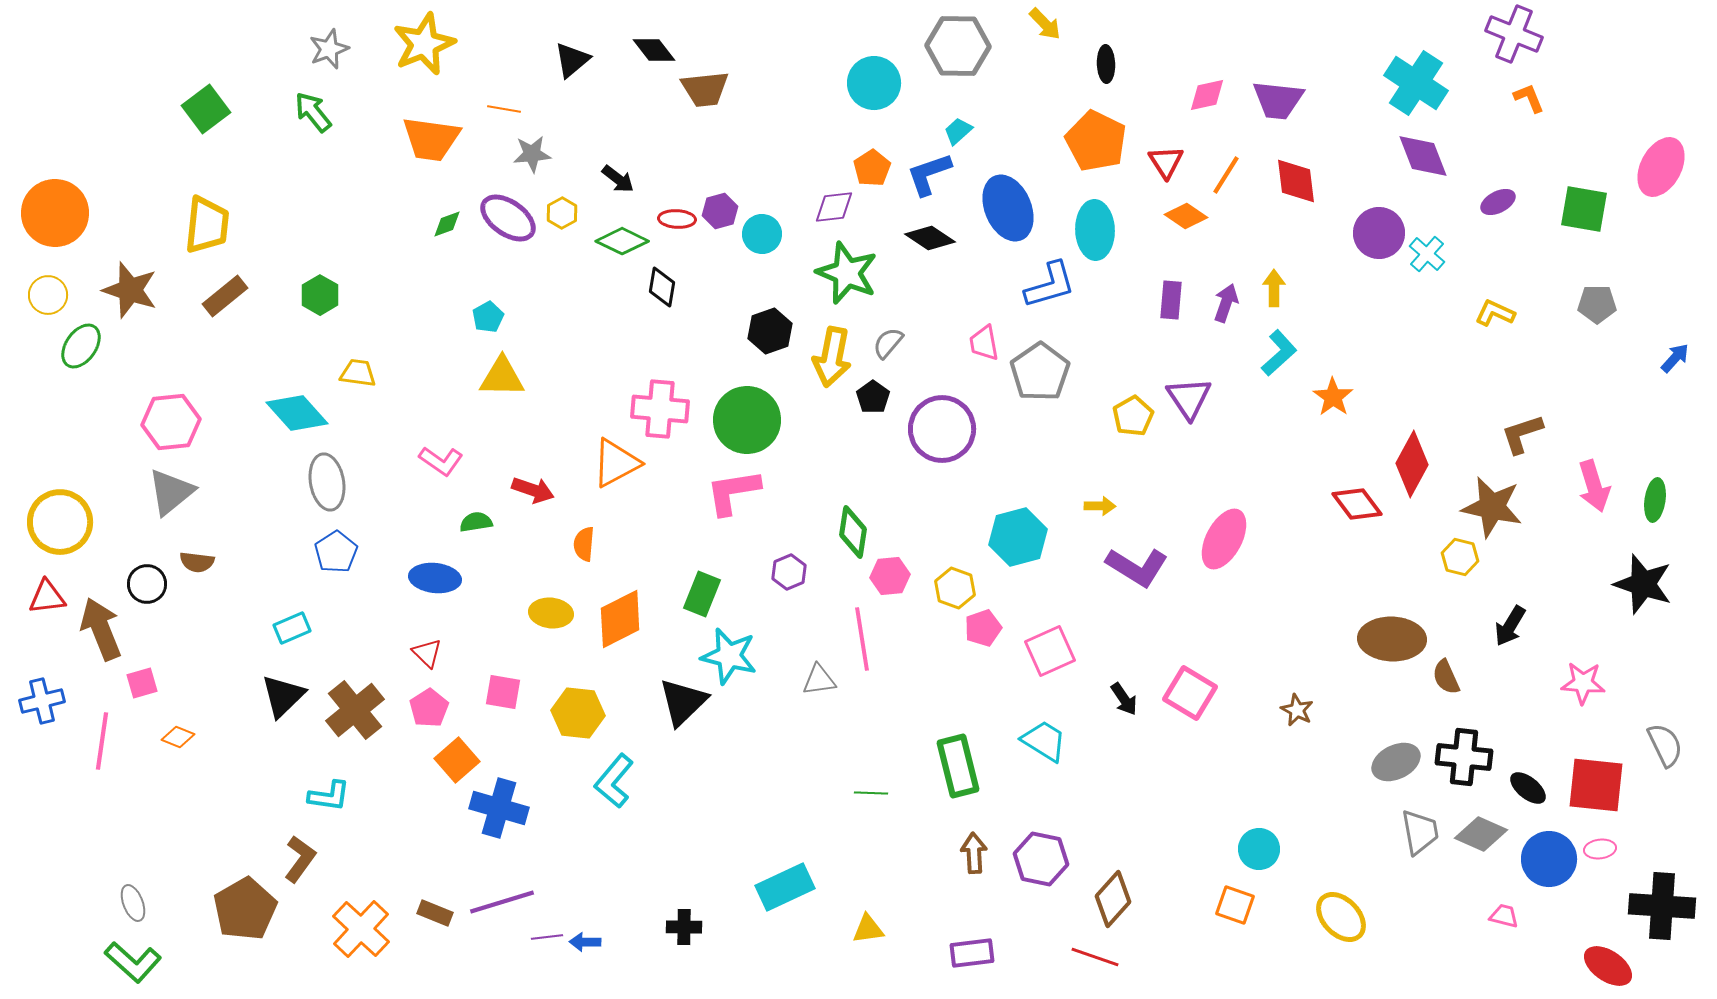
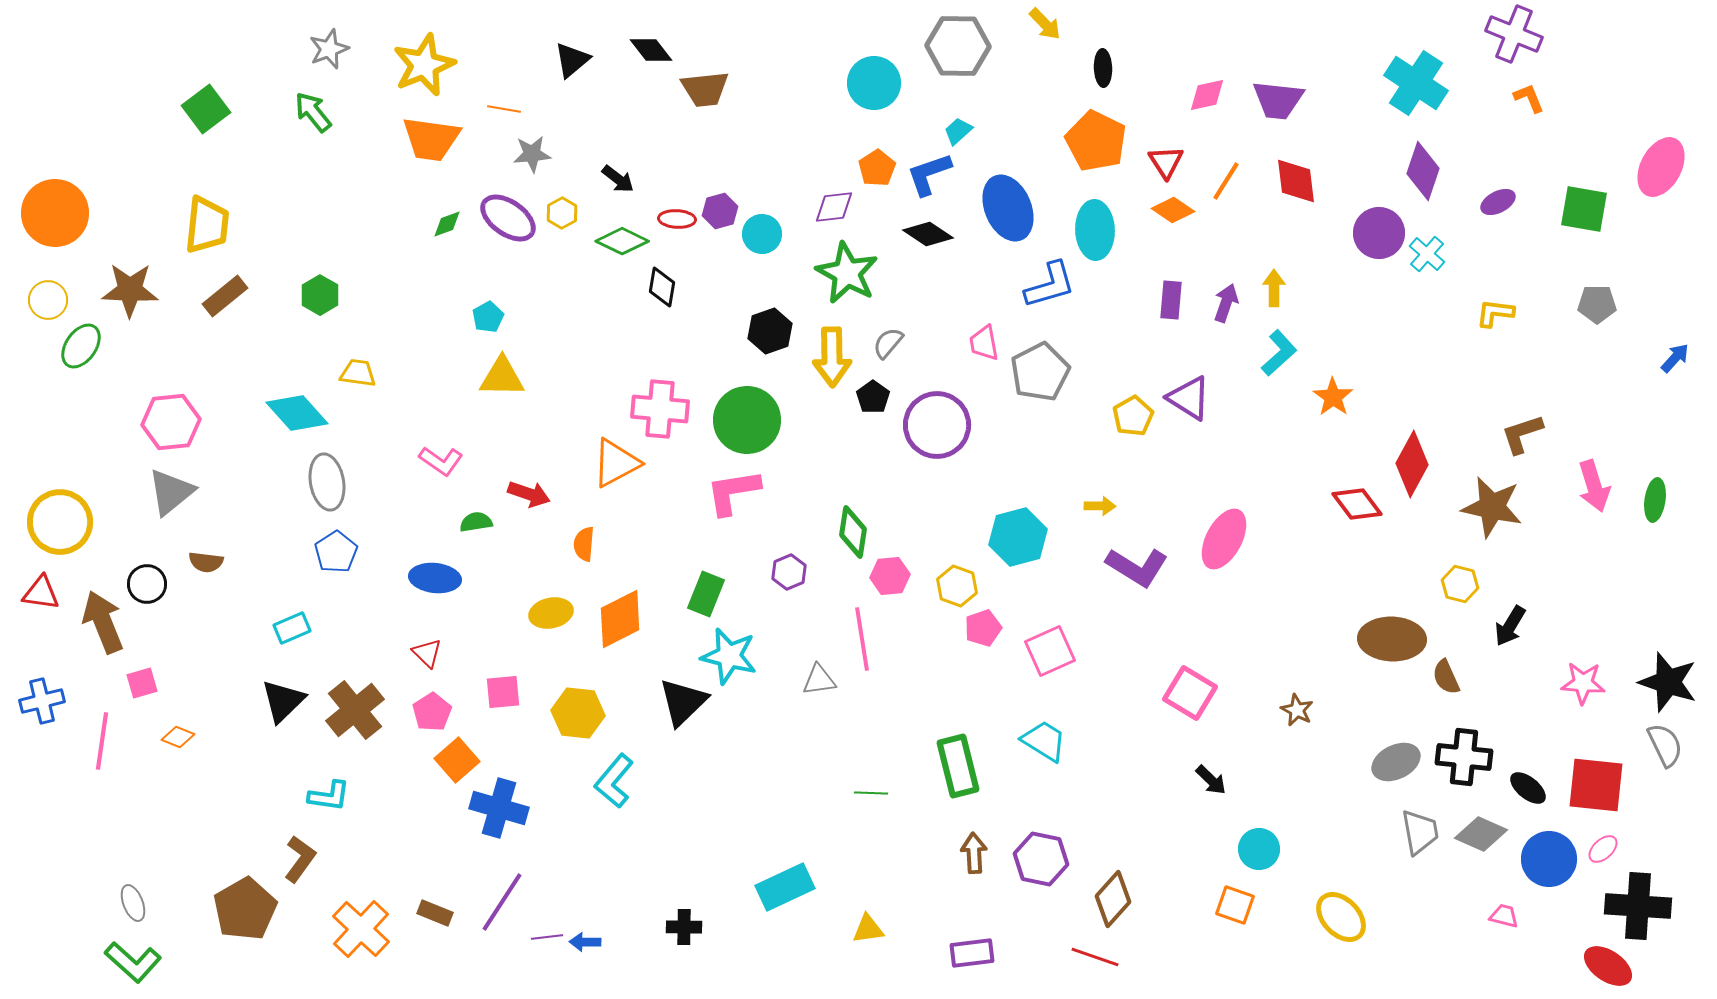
yellow star at (424, 44): moved 21 px down
black diamond at (654, 50): moved 3 px left
black ellipse at (1106, 64): moved 3 px left, 4 px down
purple diamond at (1423, 156): moved 15 px down; rotated 40 degrees clockwise
orange pentagon at (872, 168): moved 5 px right
orange line at (1226, 175): moved 6 px down
orange diamond at (1186, 216): moved 13 px left, 6 px up
black diamond at (930, 238): moved 2 px left, 4 px up
green star at (847, 273): rotated 6 degrees clockwise
brown star at (130, 290): rotated 16 degrees counterclockwise
yellow circle at (48, 295): moved 5 px down
yellow L-shape at (1495, 313): rotated 18 degrees counterclockwise
yellow arrow at (832, 357): rotated 12 degrees counterclockwise
gray pentagon at (1040, 372): rotated 8 degrees clockwise
purple triangle at (1189, 398): rotated 24 degrees counterclockwise
purple circle at (942, 429): moved 5 px left, 4 px up
red arrow at (533, 490): moved 4 px left, 4 px down
yellow hexagon at (1460, 557): moved 27 px down
brown semicircle at (197, 562): moved 9 px right
black star at (1643, 584): moved 25 px right, 98 px down
yellow hexagon at (955, 588): moved 2 px right, 2 px up
green rectangle at (702, 594): moved 4 px right
red triangle at (47, 597): moved 6 px left, 4 px up; rotated 15 degrees clockwise
yellow ellipse at (551, 613): rotated 18 degrees counterclockwise
brown arrow at (101, 629): moved 2 px right, 7 px up
pink square at (503, 692): rotated 15 degrees counterclockwise
black triangle at (283, 696): moved 5 px down
black arrow at (1124, 699): moved 87 px right, 81 px down; rotated 12 degrees counterclockwise
pink pentagon at (429, 708): moved 3 px right, 4 px down
pink ellipse at (1600, 849): moved 3 px right; rotated 36 degrees counterclockwise
purple line at (502, 902): rotated 40 degrees counterclockwise
black cross at (1662, 906): moved 24 px left
